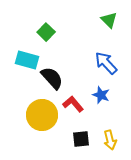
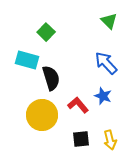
green triangle: moved 1 px down
black semicircle: moved 1 px left; rotated 25 degrees clockwise
blue star: moved 2 px right, 1 px down
red L-shape: moved 5 px right, 1 px down
